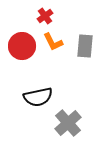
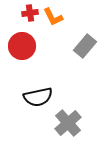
red cross: moved 15 px left, 3 px up; rotated 28 degrees clockwise
orange L-shape: moved 25 px up
gray rectangle: rotated 35 degrees clockwise
